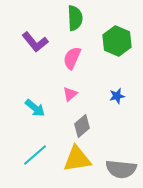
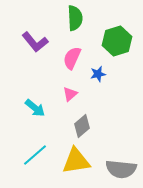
green hexagon: rotated 20 degrees clockwise
blue star: moved 19 px left, 22 px up
yellow triangle: moved 1 px left, 2 px down
